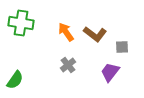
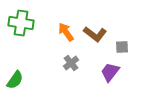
gray cross: moved 3 px right, 2 px up
